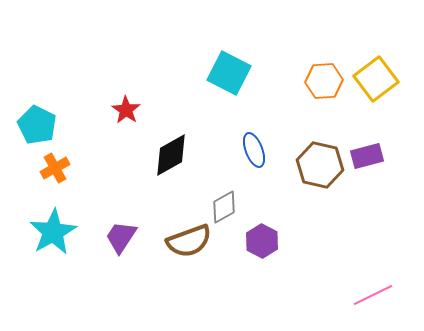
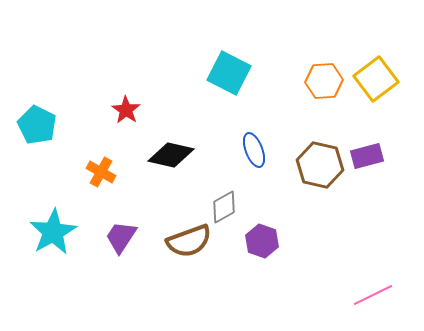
black diamond: rotated 42 degrees clockwise
orange cross: moved 46 px right, 4 px down; rotated 32 degrees counterclockwise
purple hexagon: rotated 8 degrees counterclockwise
